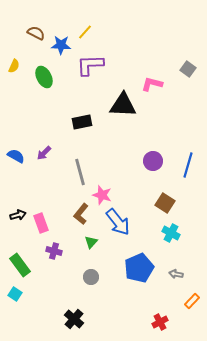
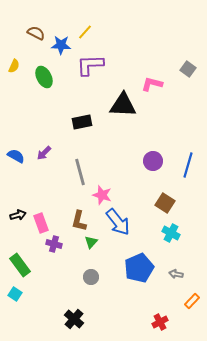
brown L-shape: moved 2 px left, 7 px down; rotated 25 degrees counterclockwise
purple cross: moved 7 px up
